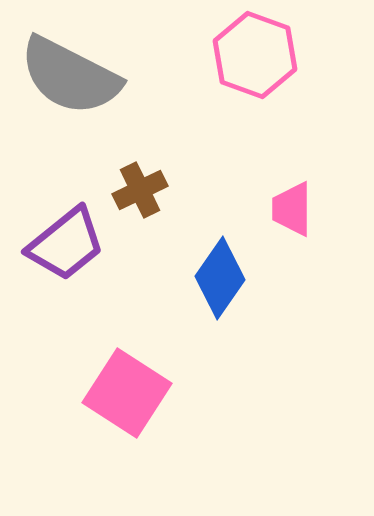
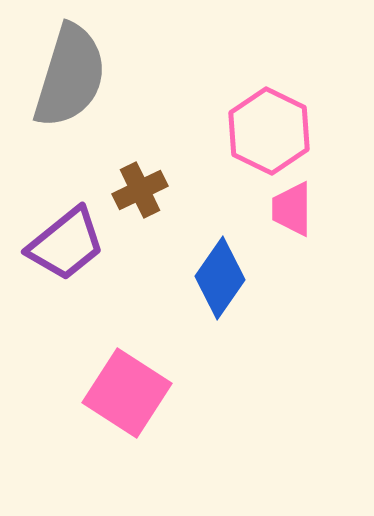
pink hexagon: moved 14 px right, 76 px down; rotated 6 degrees clockwise
gray semicircle: rotated 100 degrees counterclockwise
